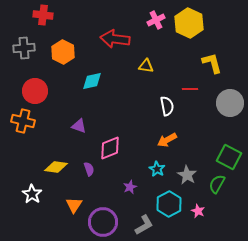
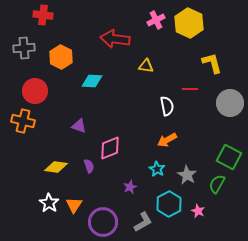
orange hexagon: moved 2 px left, 5 px down
cyan diamond: rotated 15 degrees clockwise
purple semicircle: moved 3 px up
white star: moved 17 px right, 9 px down
gray L-shape: moved 1 px left, 3 px up
